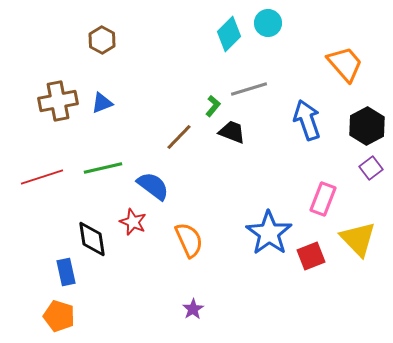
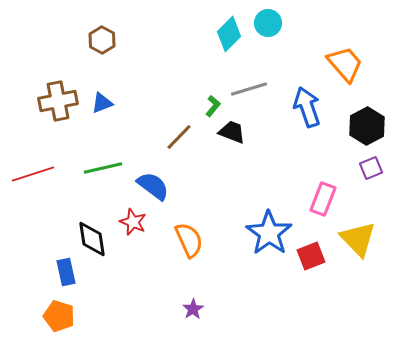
blue arrow: moved 13 px up
purple square: rotated 15 degrees clockwise
red line: moved 9 px left, 3 px up
